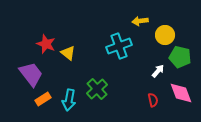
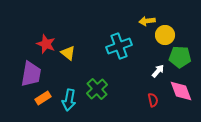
yellow arrow: moved 7 px right
green pentagon: rotated 10 degrees counterclockwise
purple trapezoid: rotated 48 degrees clockwise
pink diamond: moved 2 px up
orange rectangle: moved 1 px up
